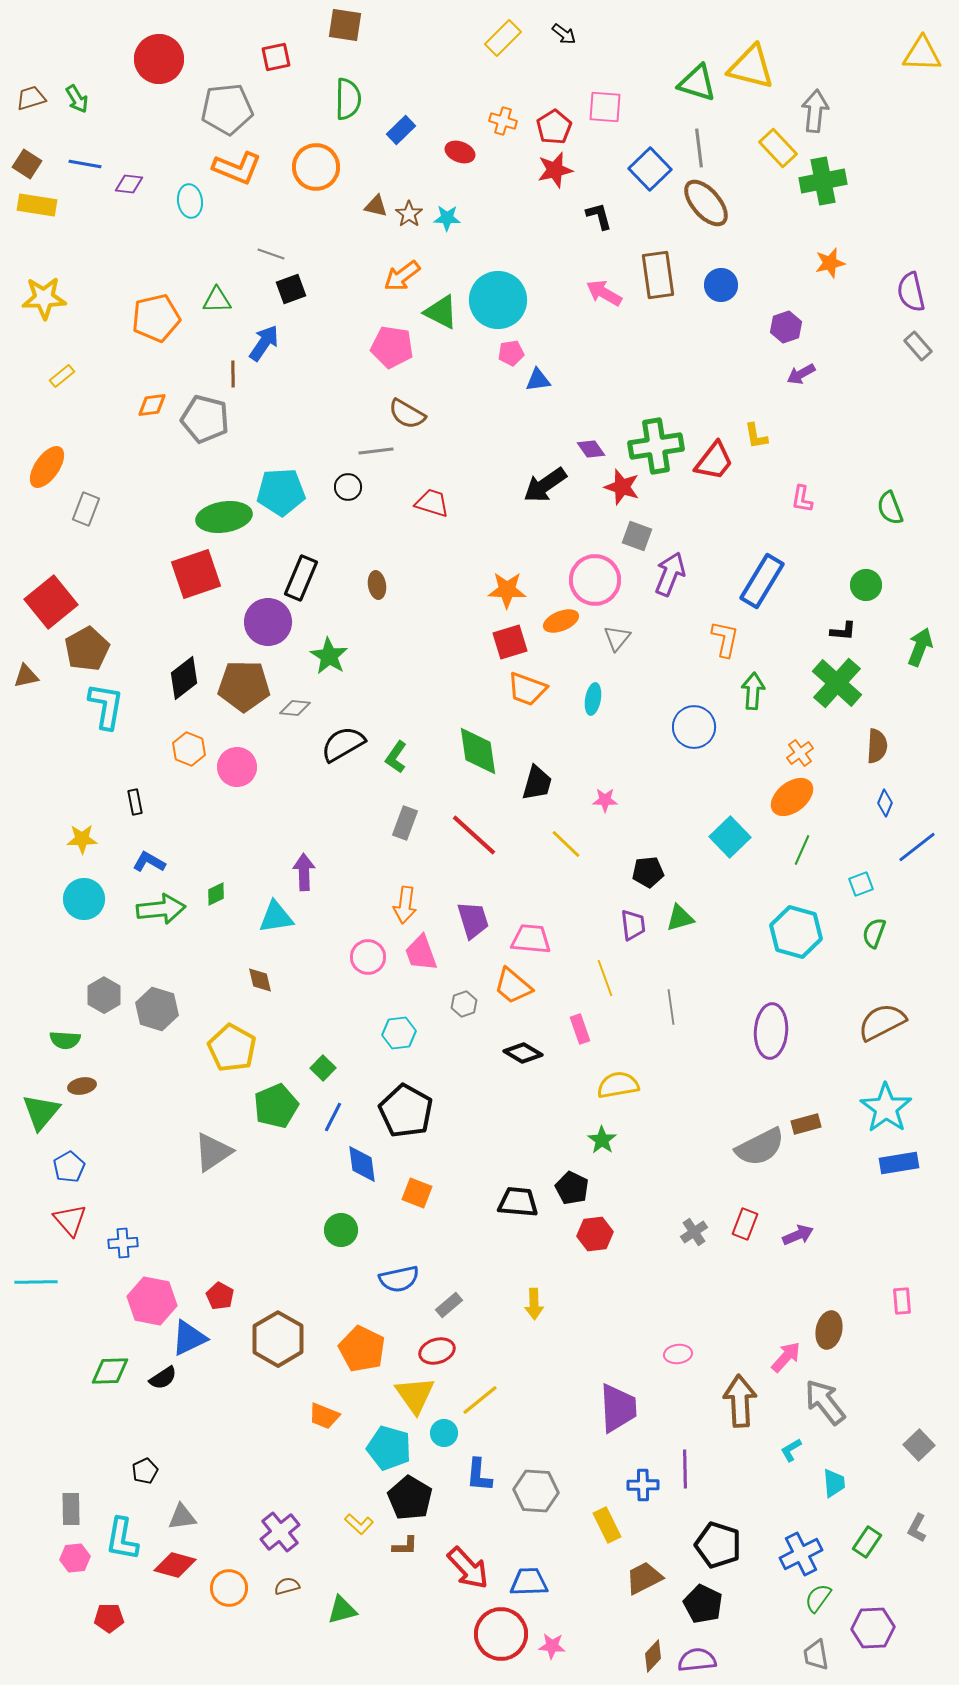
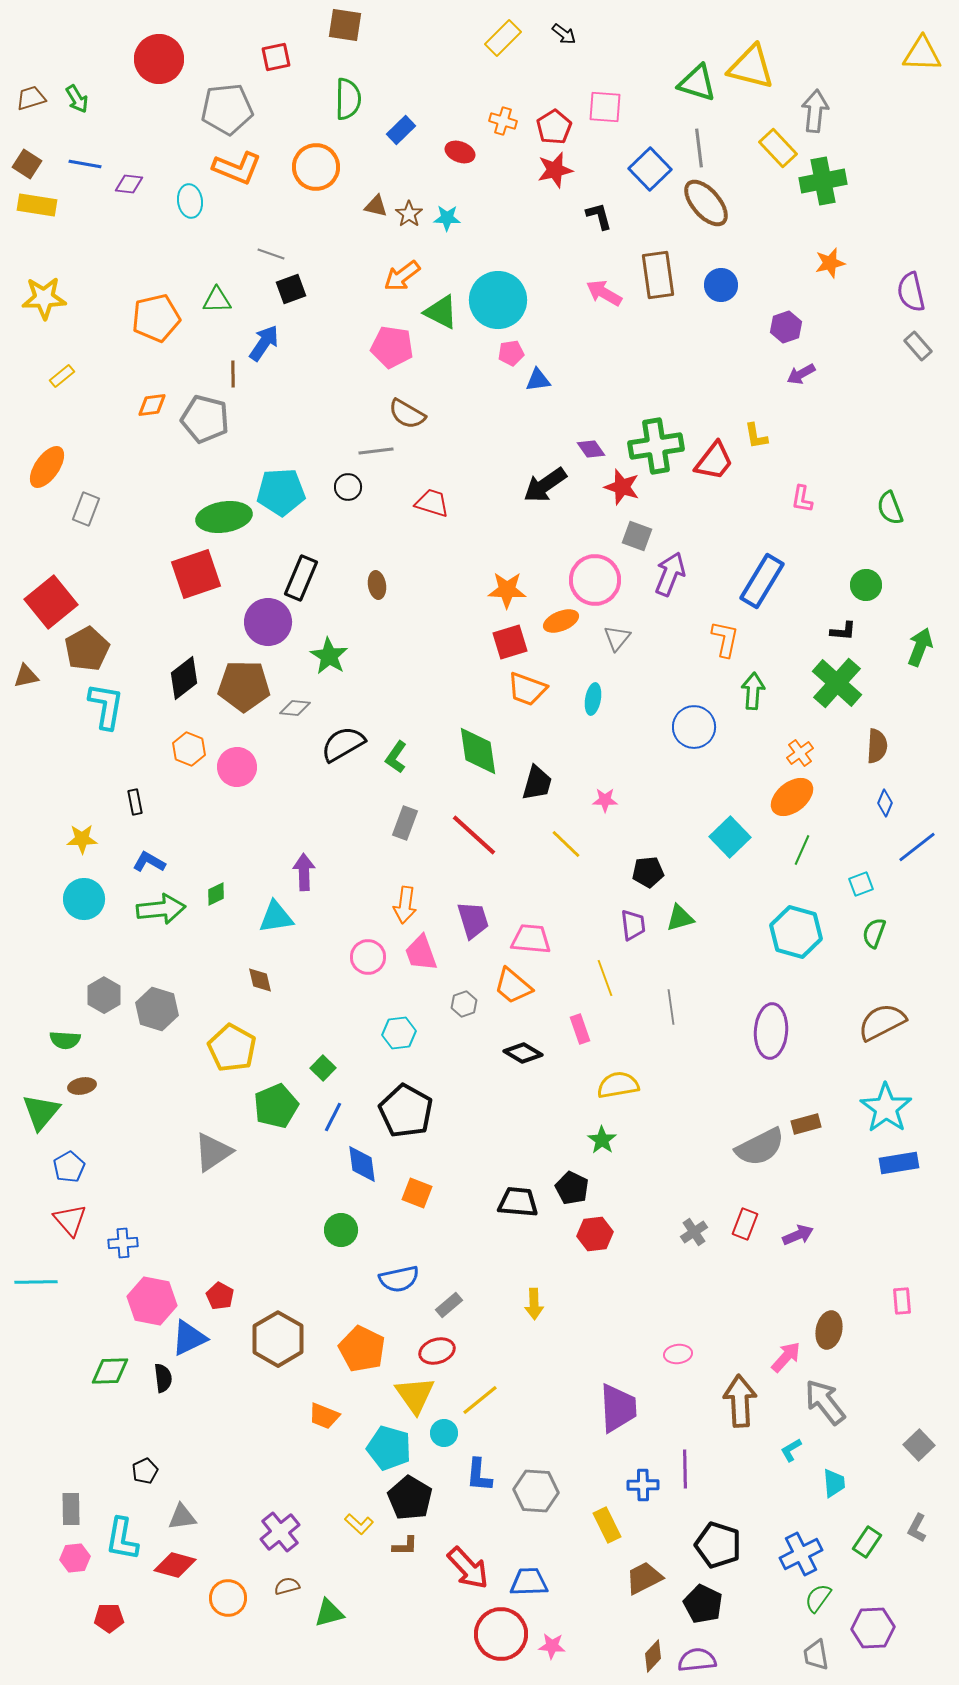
black semicircle at (163, 1378): rotated 64 degrees counterclockwise
orange circle at (229, 1588): moved 1 px left, 10 px down
green triangle at (342, 1610): moved 13 px left, 3 px down
